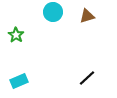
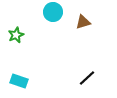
brown triangle: moved 4 px left, 6 px down
green star: rotated 14 degrees clockwise
cyan rectangle: rotated 42 degrees clockwise
